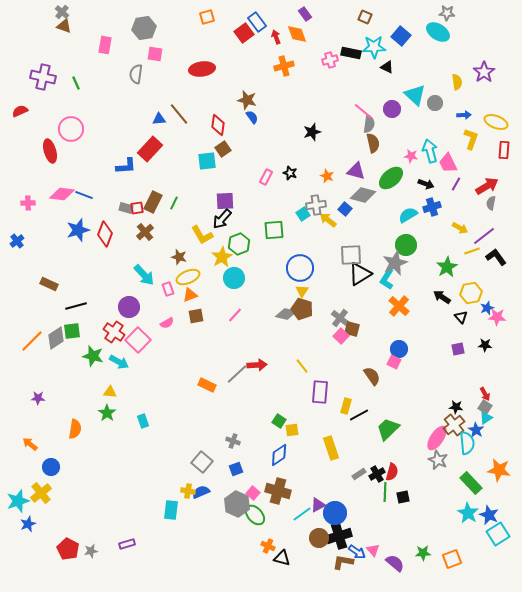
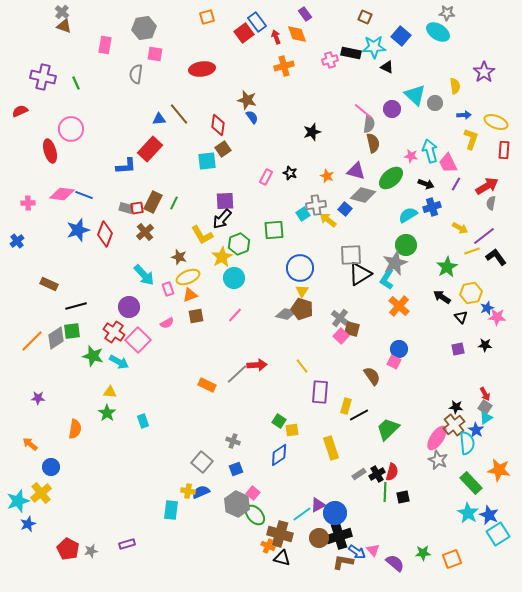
yellow semicircle at (457, 82): moved 2 px left, 4 px down
brown cross at (278, 491): moved 2 px right, 43 px down
